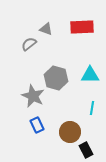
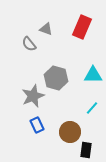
red rectangle: rotated 65 degrees counterclockwise
gray semicircle: rotated 91 degrees counterclockwise
cyan triangle: moved 3 px right
gray star: rotated 25 degrees clockwise
cyan line: rotated 32 degrees clockwise
black rectangle: rotated 35 degrees clockwise
